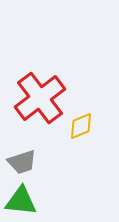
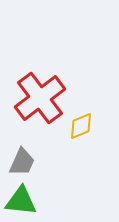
gray trapezoid: rotated 48 degrees counterclockwise
